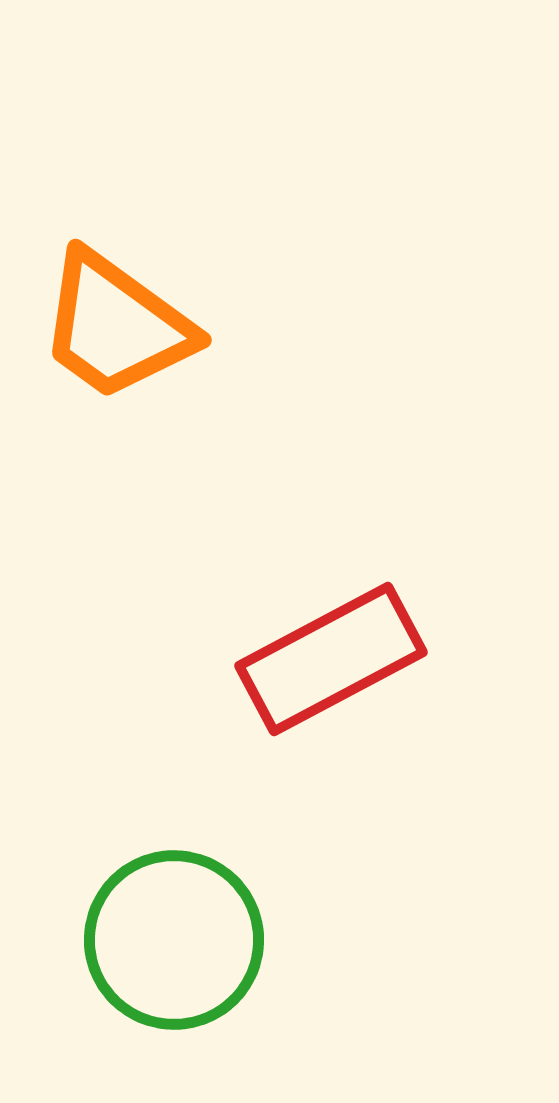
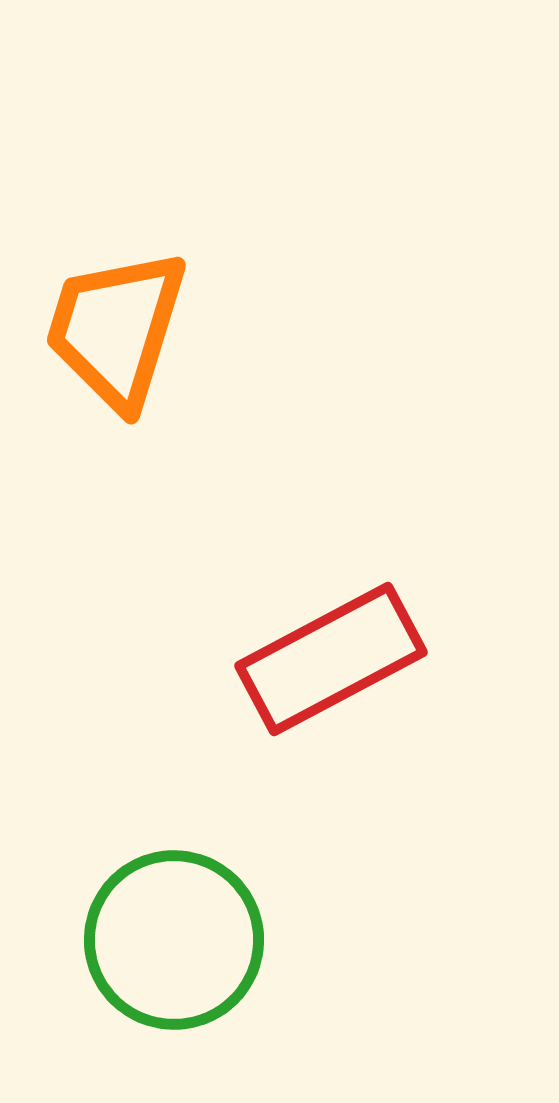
orange trapezoid: moved 3 px down; rotated 71 degrees clockwise
